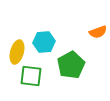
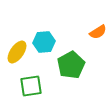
orange semicircle: rotated 12 degrees counterclockwise
yellow ellipse: rotated 20 degrees clockwise
green square: moved 10 px down; rotated 15 degrees counterclockwise
